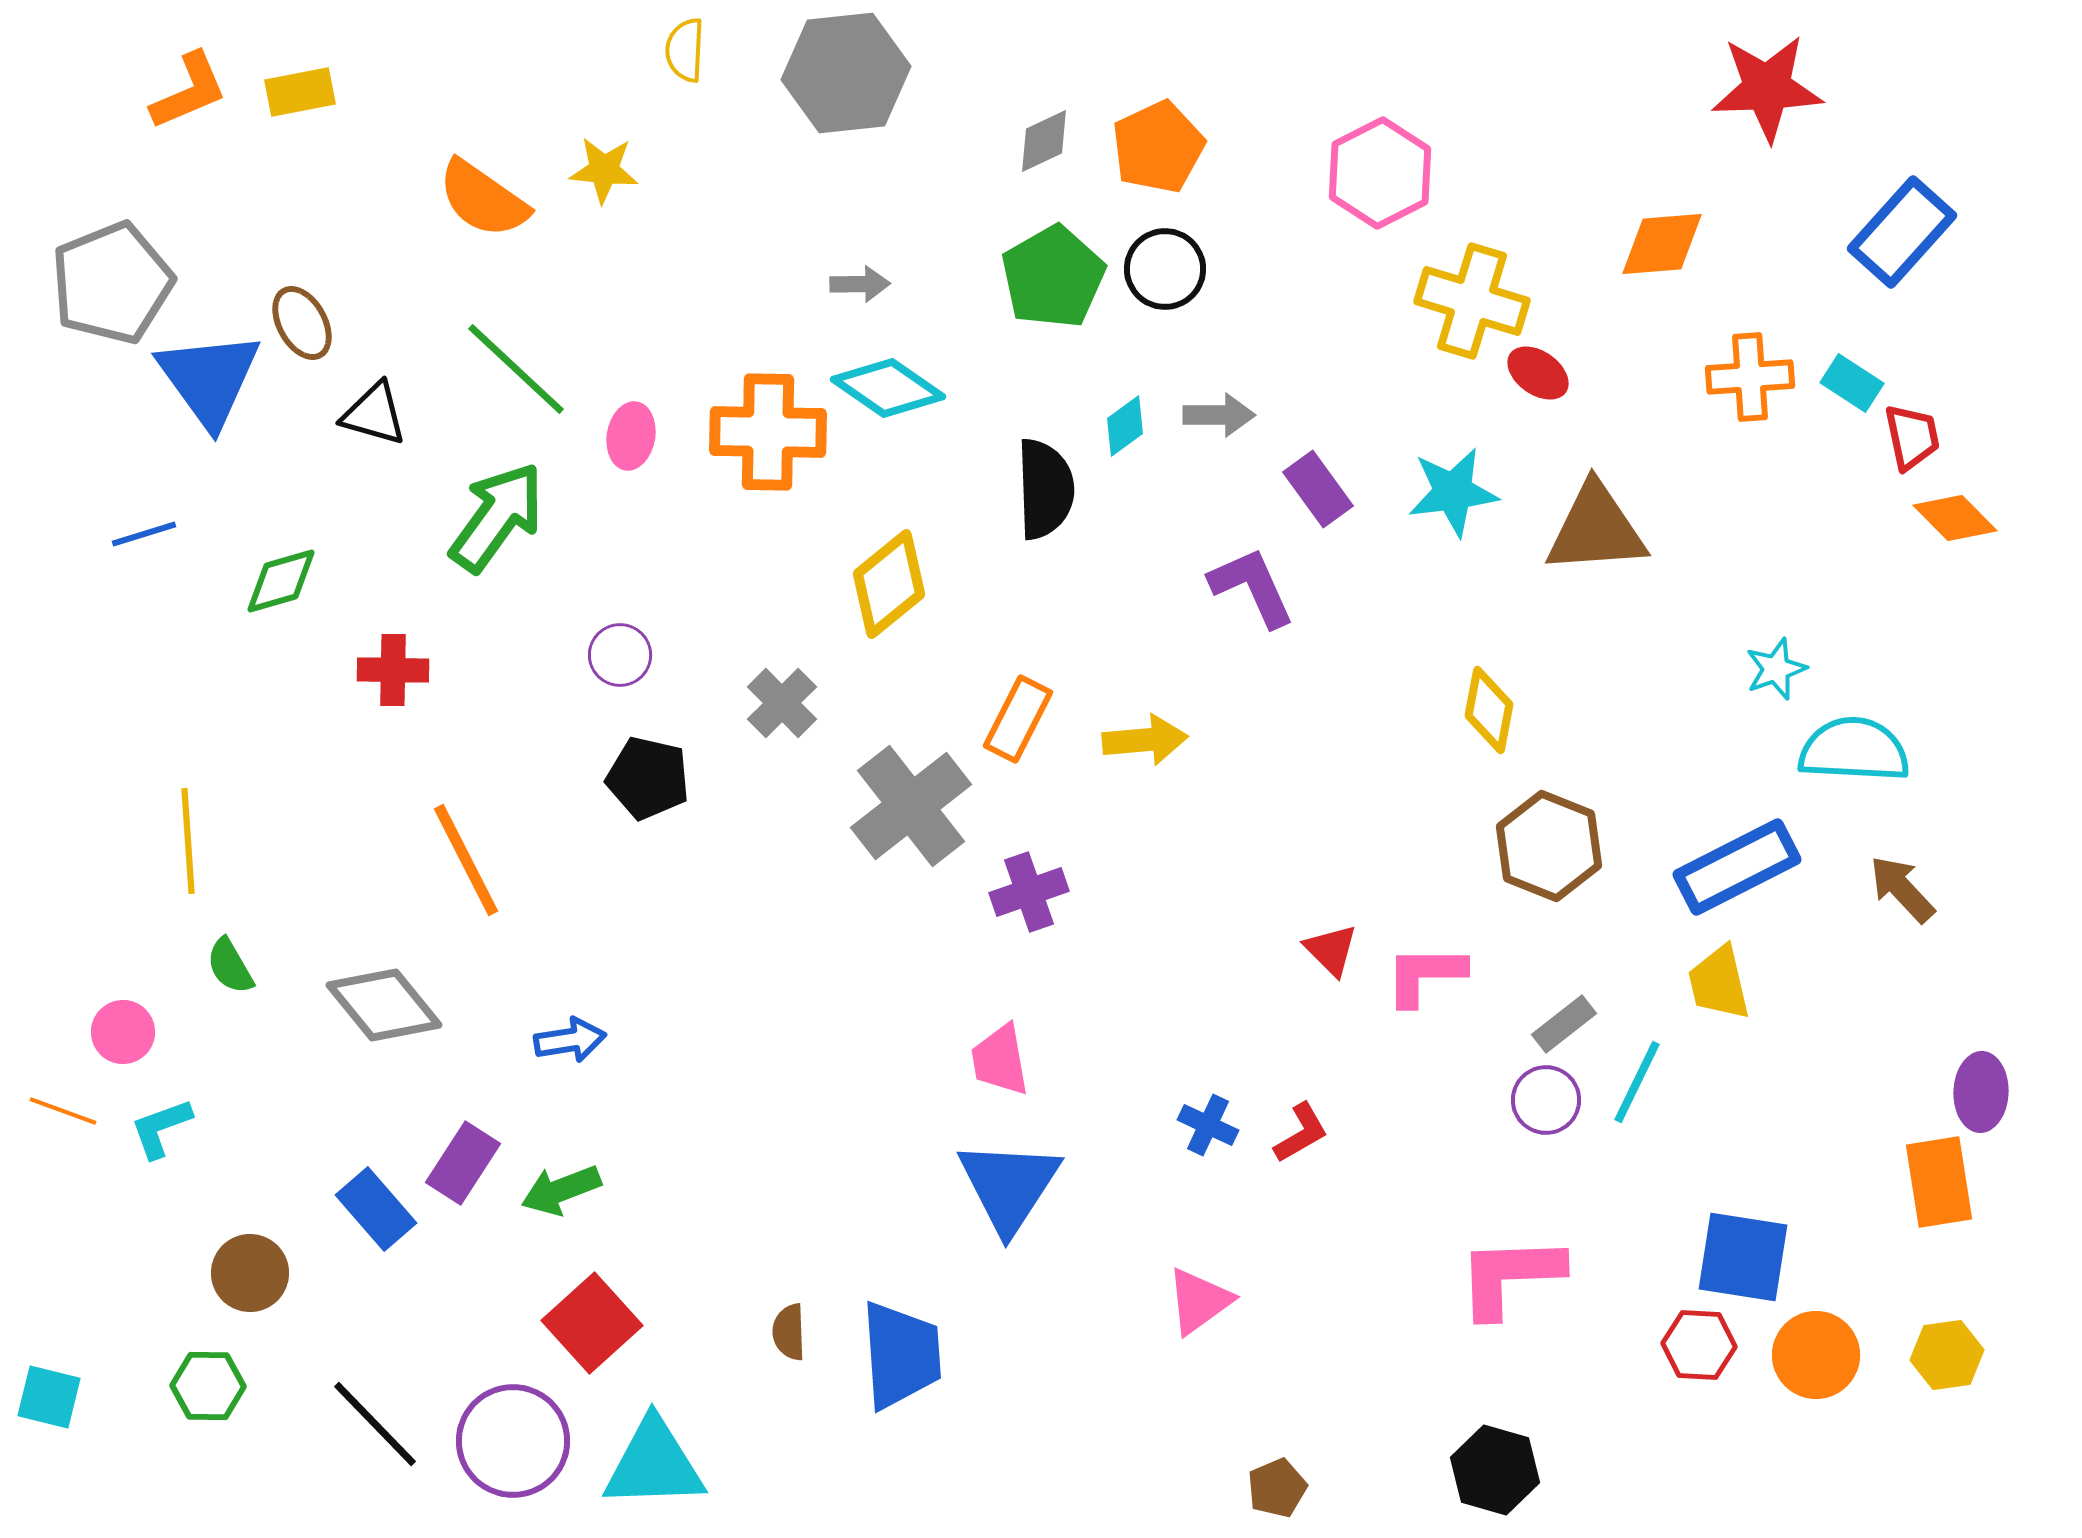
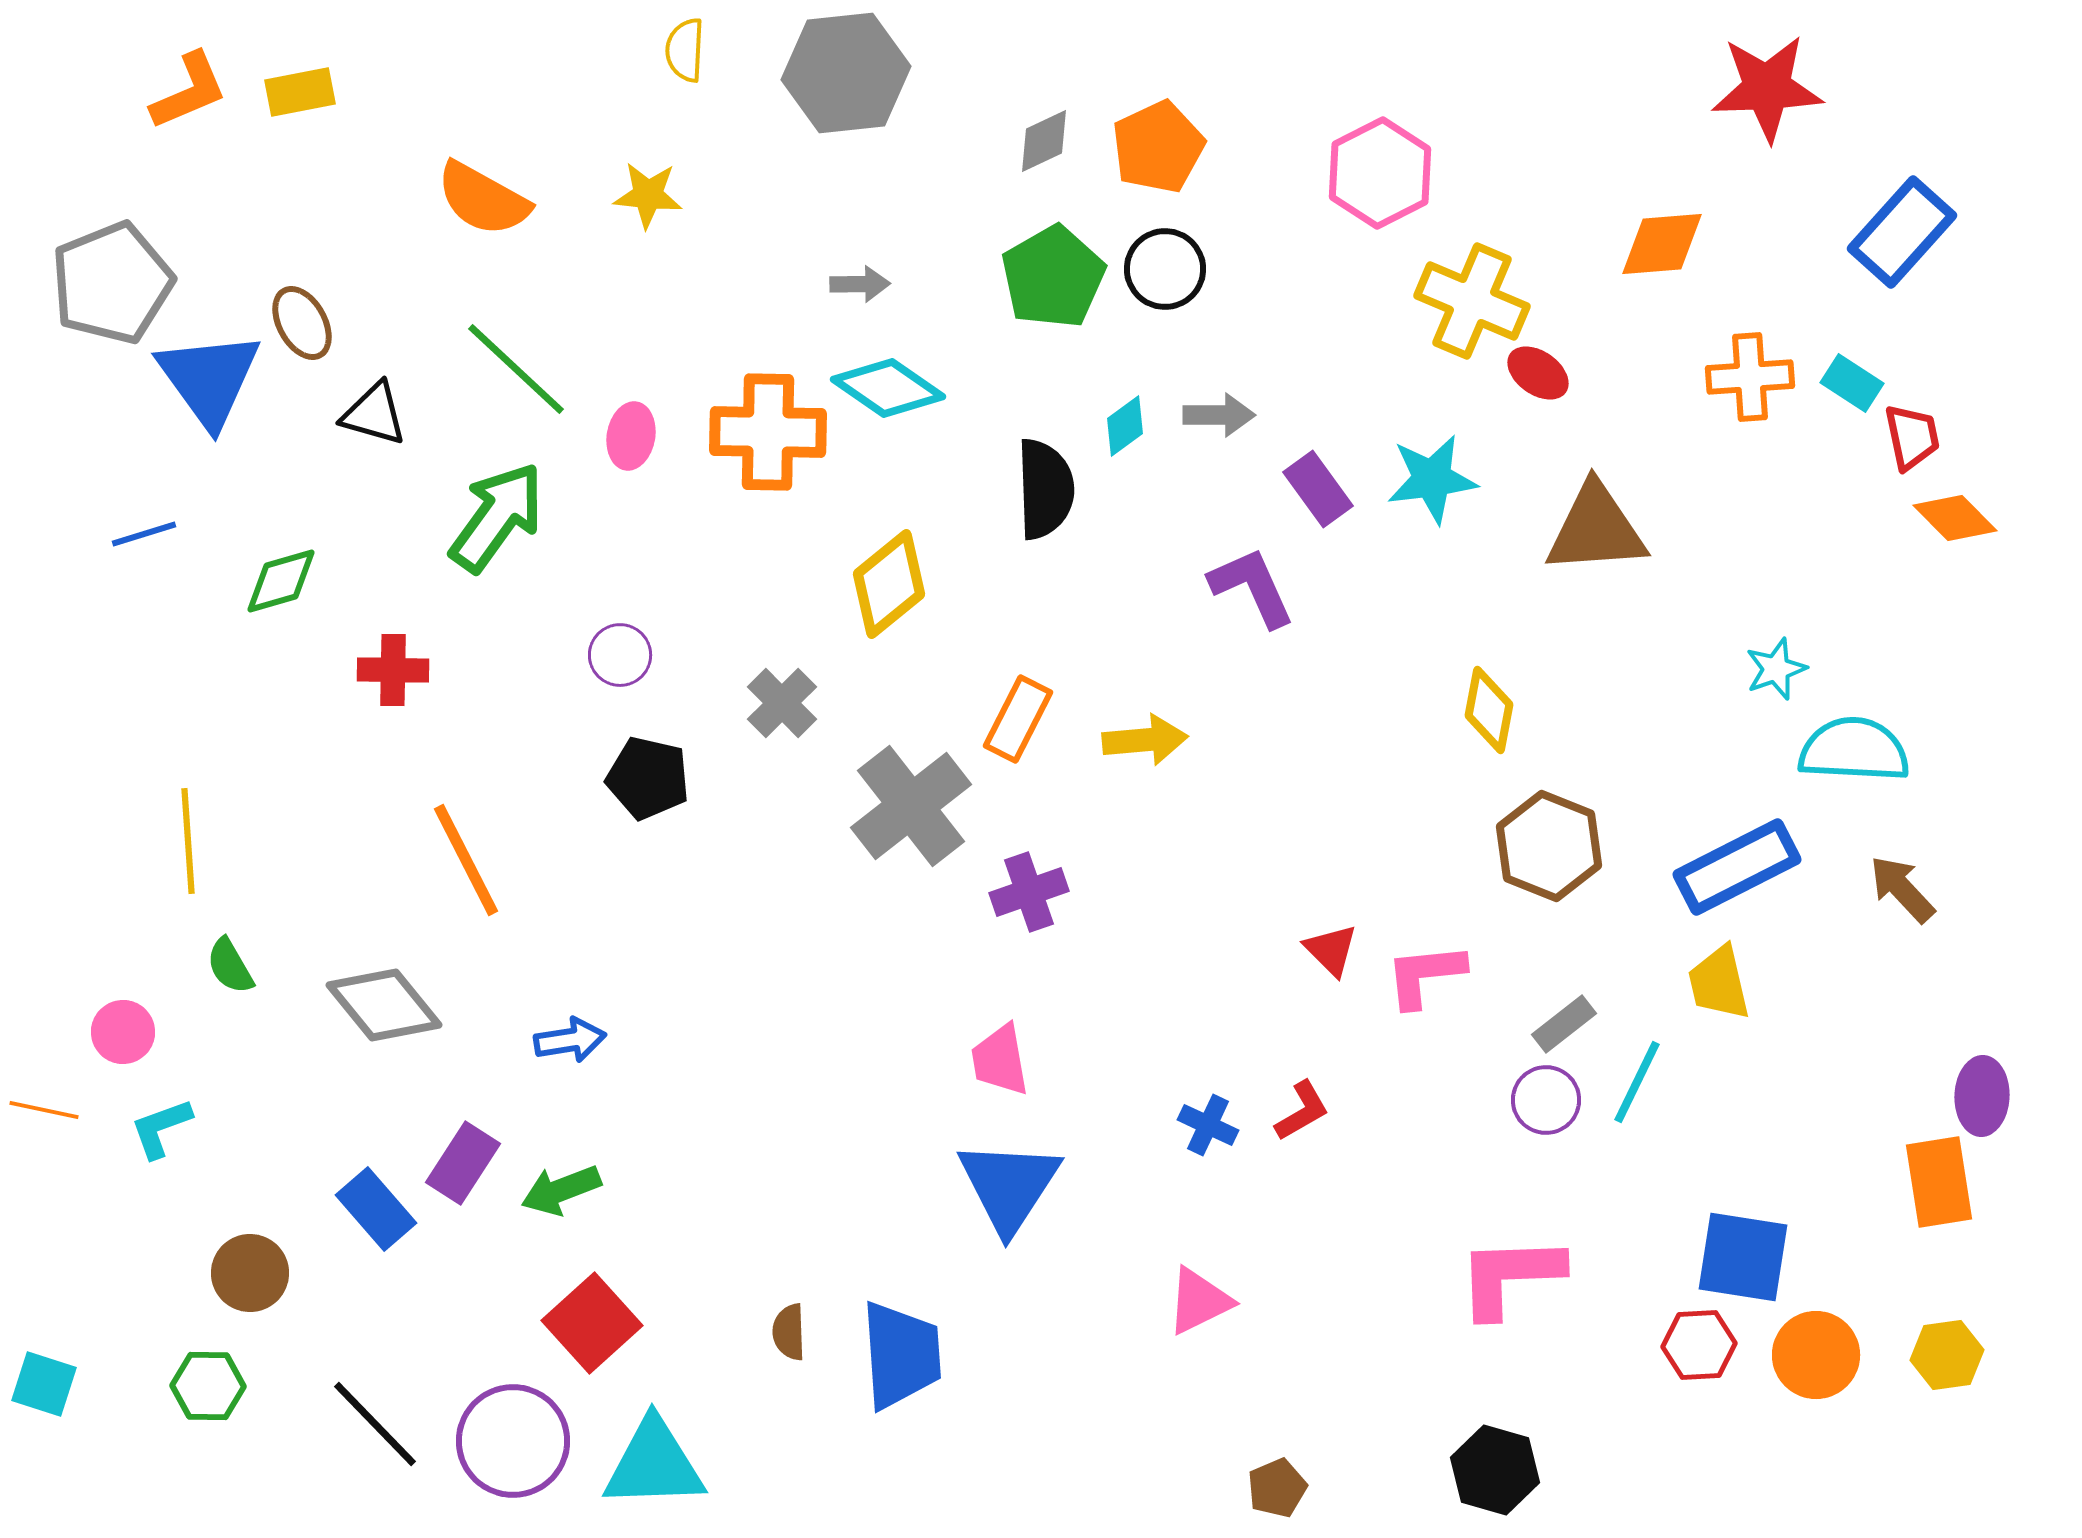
yellow star at (604, 170): moved 44 px right, 25 px down
orange semicircle at (483, 199): rotated 6 degrees counterclockwise
yellow cross at (1472, 301): rotated 6 degrees clockwise
cyan star at (1453, 492): moved 21 px left, 13 px up
pink L-shape at (1425, 975): rotated 6 degrees counterclockwise
purple ellipse at (1981, 1092): moved 1 px right, 4 px down
orange line at (63, 1111): moved 19 px left, 1 px up; rotated 8 degrees counterclockwise
red L-shape at (1301, 1133): moved 1 px right, 22 px up
pink triangle at (1199, 1301): rotated 10 degrees clockwise
red hexagon at (1699, 1345): rotated 6 degrees counterclockwise
cyan square at (49, 1397): moved 5 px left, 13 px up; rotated 4 degrees clockwise
